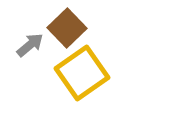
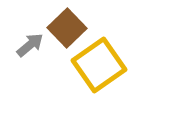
yellow square: moved 17 px right, 8 px up
